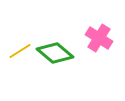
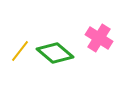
yellow line: rotated 20 degrees counterclockwise
